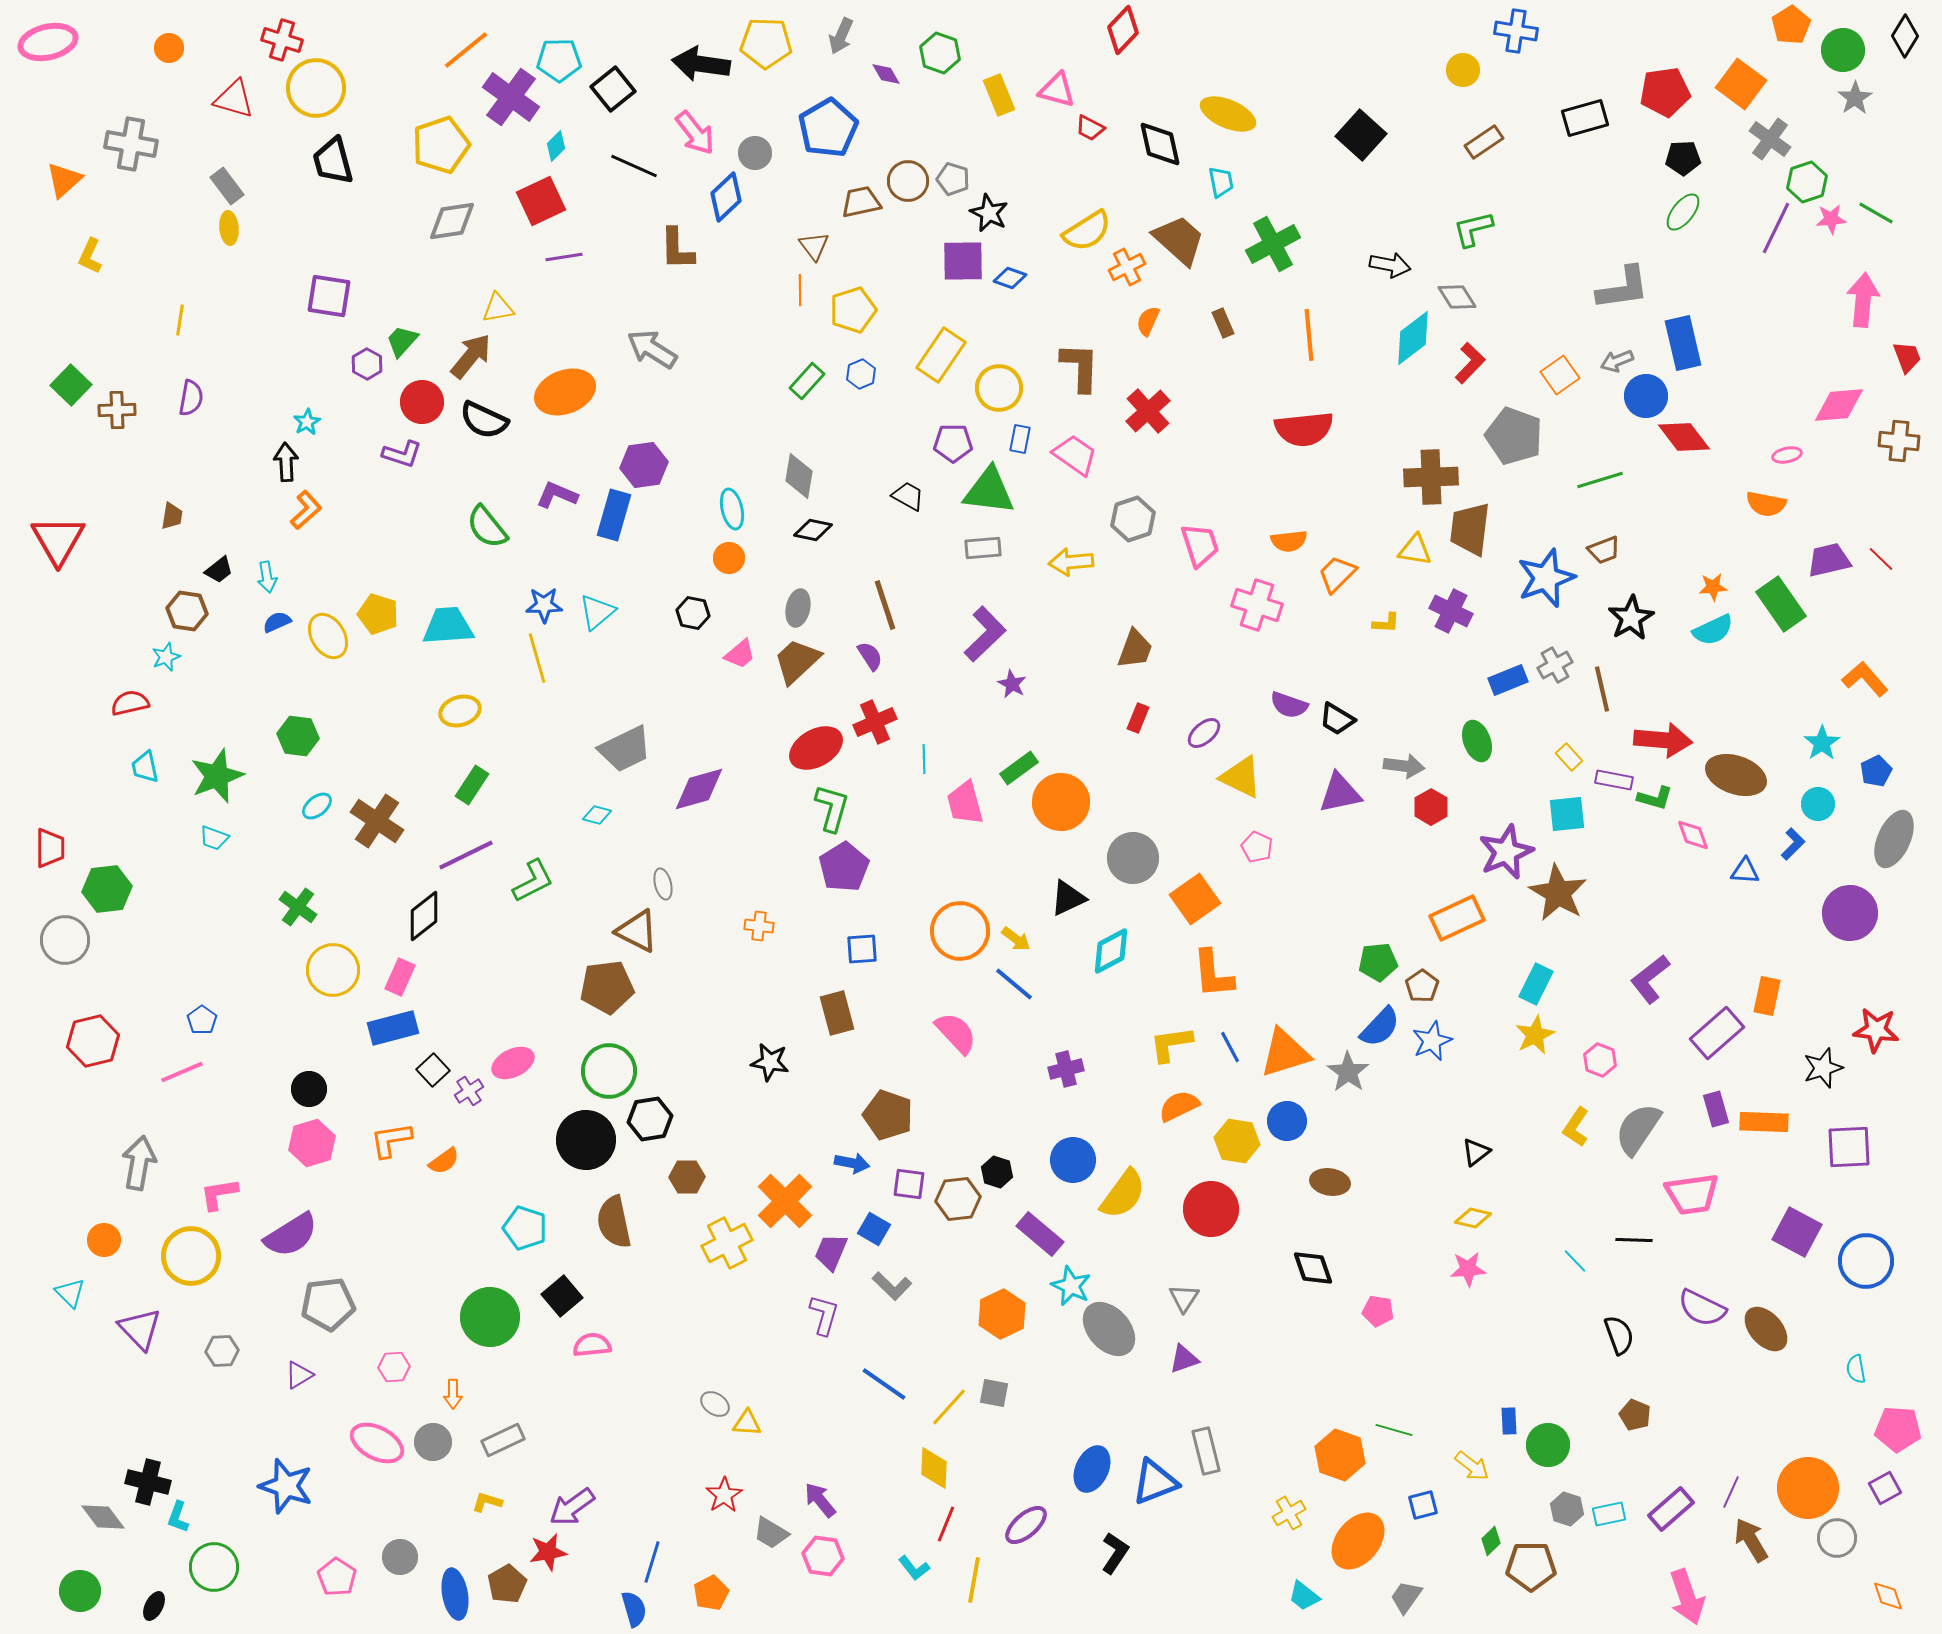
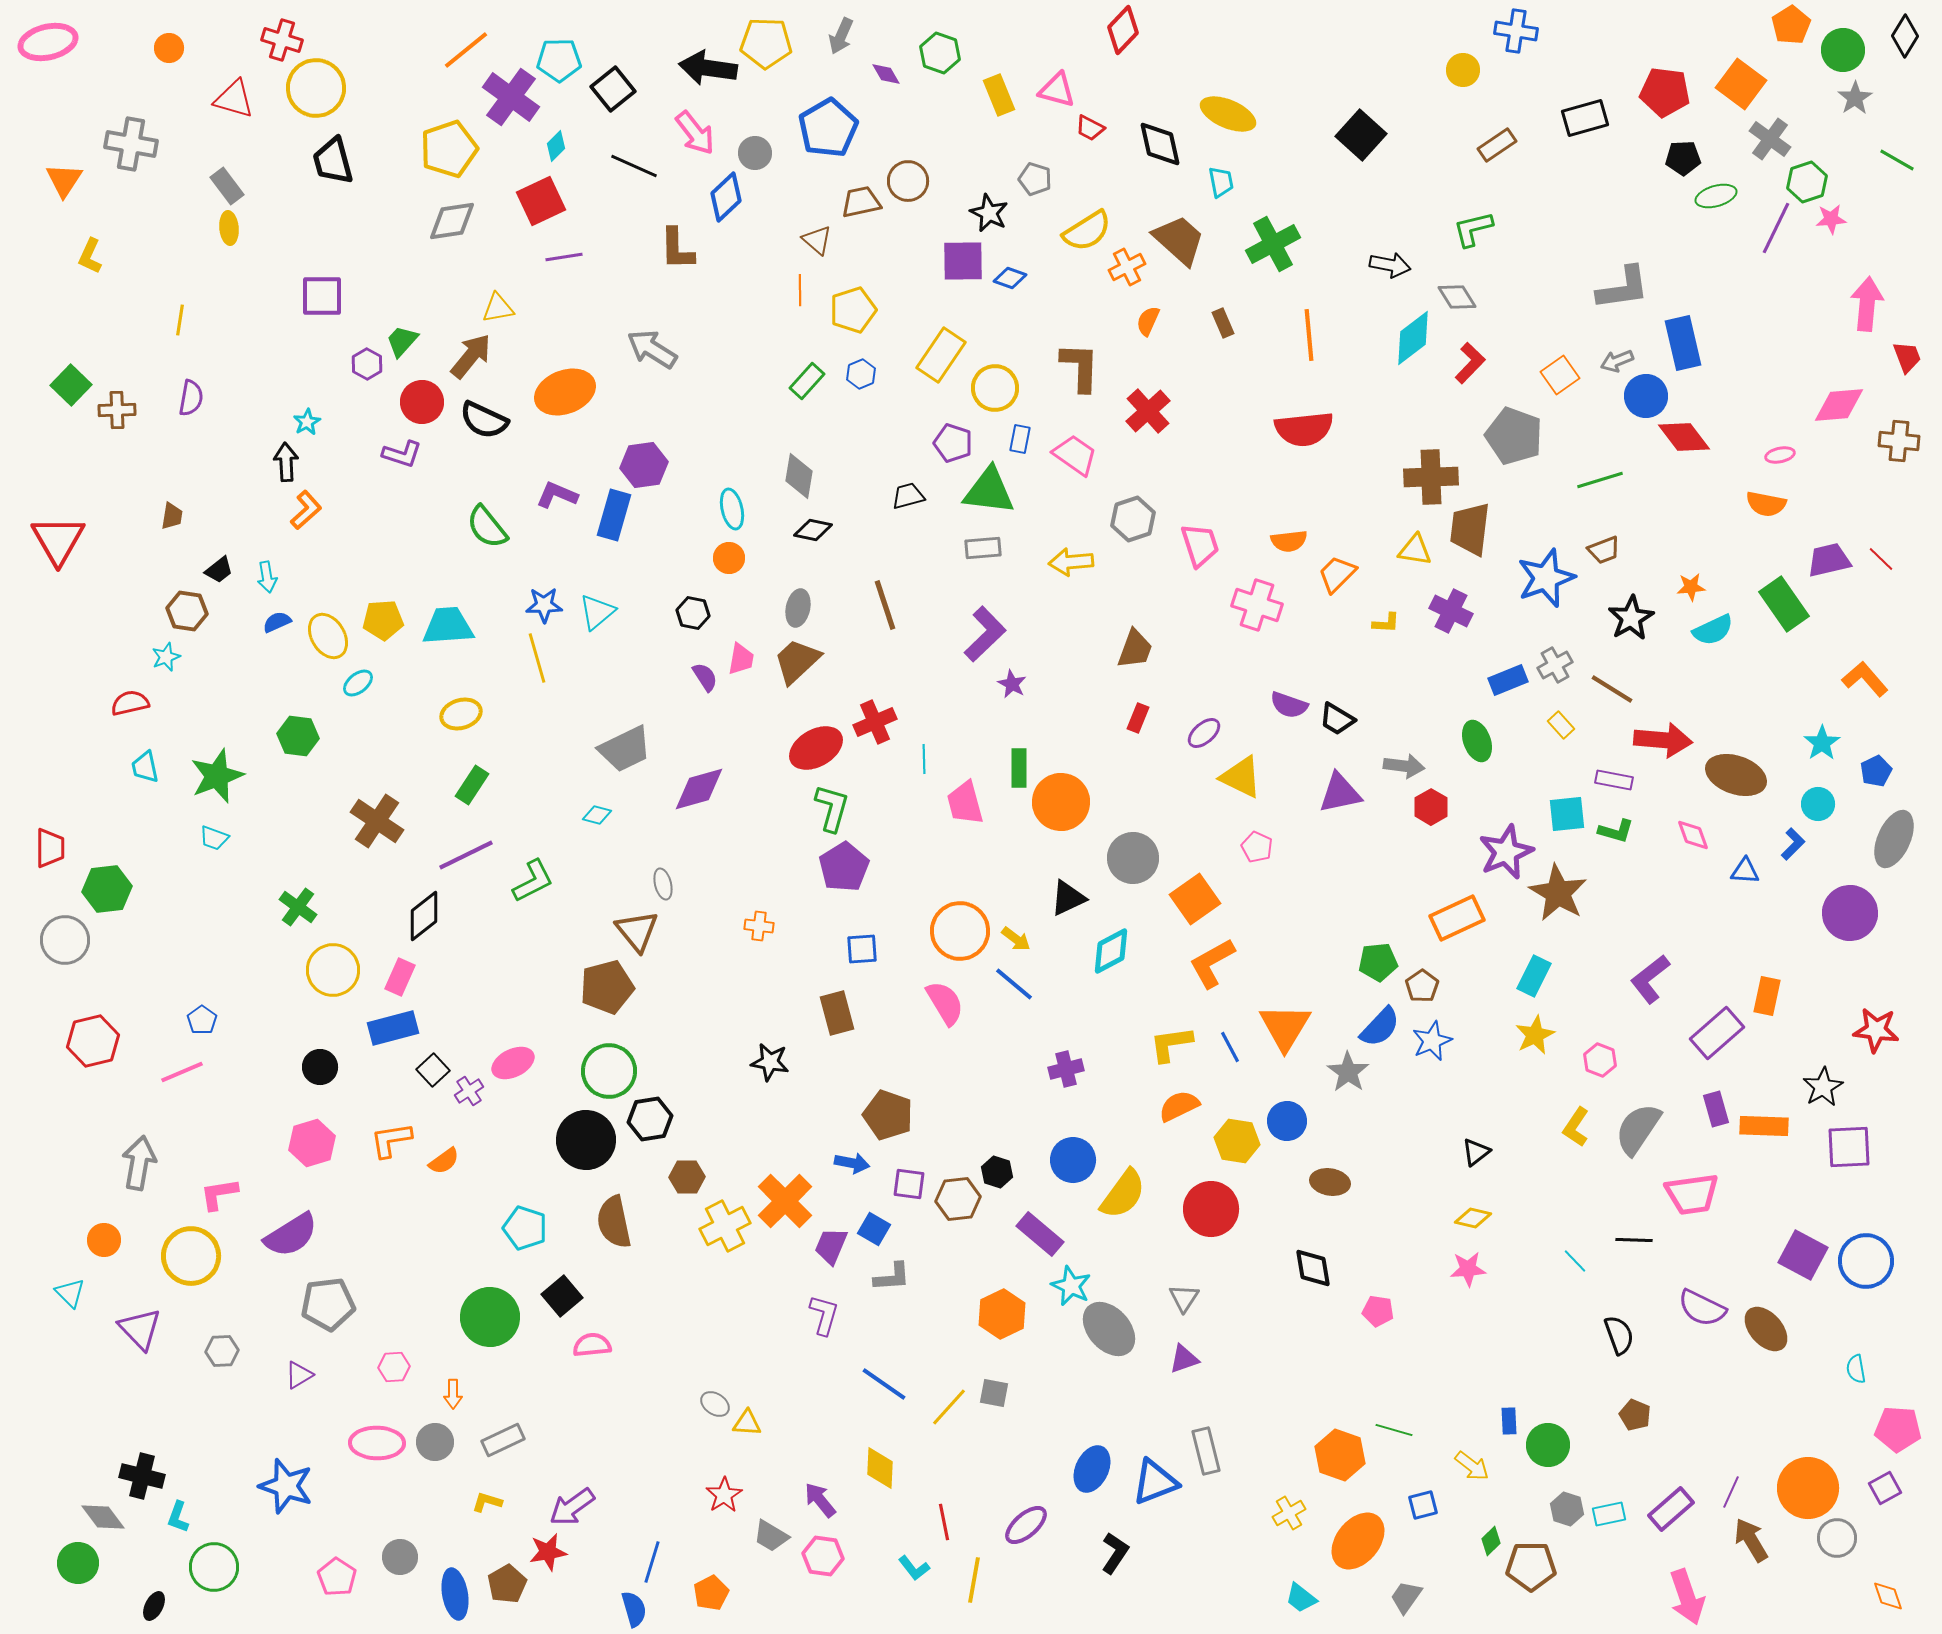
black arrow at (701, 64): moved 7 px right, 4 px down
red pentagon at (1665, 92): rotated 15 degrees clockwise
brown rectangle at (1484, 142): moved 13 px right, 3 px down
yellow pentagon at (441, 145): moved 8 px right, 4 px down
gray pentagon at (953, 179): moved 82 px right
orange triangle at (64, 180): rotated 15 degrees counterclockwise
green ellipse at (1683, 212): moved 33 px right, 16 px up; rotated 36 degrees clockwise
green line at (1876, 213): moved 21 px right, 53 px up
brown triangle at (814, 246): moved 3 px right, 6 px up; rotated 12 degrees counterclockwise
purple square at (329, 296): moved 7 px left; rotated 9 degrees counterclockwise
pink arrow at (1863, 300): moved 4 px right, 4 px down
yellow circle at (999, 388): moved 4 px left
purple pentagon at (953, 443): rotated 18 degrees clockwise
pink ellipse at (1787, 455): moved 7 px left
black trapezoid at (908, 496): rotated 44 degrees counterclockwise
orange star at (1713, 587): moved 22 px left
green rectangle at (1781, 604): moved 3 px right
yellow pentagon at (378, 614): moved 5 px right, 6 px down; rotated 21 degrees counterclockwise
pink trapezoid at (740, 654): moved 1 px right, 5 px down; rotated 40 degrees counterclockwise
purple semicircle at (870, 656): moved 165 px left, 21 px down
brown line at (1602, 689): moved 10 px right; rotated 45 degrees counterclockwise
yellow ellipse at (460, 711): moved 1 px right, 3 px down
yellow rectangle at (1569, 757): moved 8 px left, 32 px up
green rectangle at (1019, 768): rotated 54 degrees counterclockwise
green L-shape at (1655, 798): moved 39 px left, 33 px down
cyan ellipse at (317, 806): moved 41 px right, 123 px up
brown triangle at (637, 931): rotated 24 degrees clockwise
orange L-shape at (1213, 974): moved 1 px left, 11 px up; rotated 66 degrees clockwise
cyan rectangle at (1536, 984): moved 2 px left, 8 px up
brown pentagon at (607, 987): rotated 8 degrees counterclockwise
pink semicircle at (956, 1033): moved 11 px left, 30 px up; rotated 12 degrees clockwise
orange triangle at (1285, 1053): moved 26 px up; rotated 42 degrees counterclockwise
black star at (1823, 1068): moved 19 px down; rotated 12 degrees counterclockwise
black circle at (309, 1089): moved 11 px right, 22 px up
orange rectangle at (1764, 1122): moved 4 px down
purple square at (1797, 1232): moved 6 px right, 23 px down
yellow cross at (727, 1243): moved 2 px left, 17 px up
purple trapezoid at (831, 1252): moved 6 px up
black diamond at (1313, 1268): rotated 9 degrees clockwise
gray L-shape at (892, 1286): moved 9 px up; rotated 48 degrees counterclockwise
gray circle at (433, 1442): moved 2 px right
pink ellipse at (377, 1443): rotated 26 degrees counterclockwise
yellow diamond at (934, 1468): moved 54 px left
black cross at (148, 1482): moved 6 px left, 6 px up
red line at (946, 1524): moved 2 px left, 2 px up; rotated 33 degrees counterclockwise
gray trapezoid at (771, 1533): moved 3 px down
green circle at (80, 1591): moved 2 px left, 28 px up
cyan trapezoid at (1304, 1596): moved 3 px left, 2 px down
